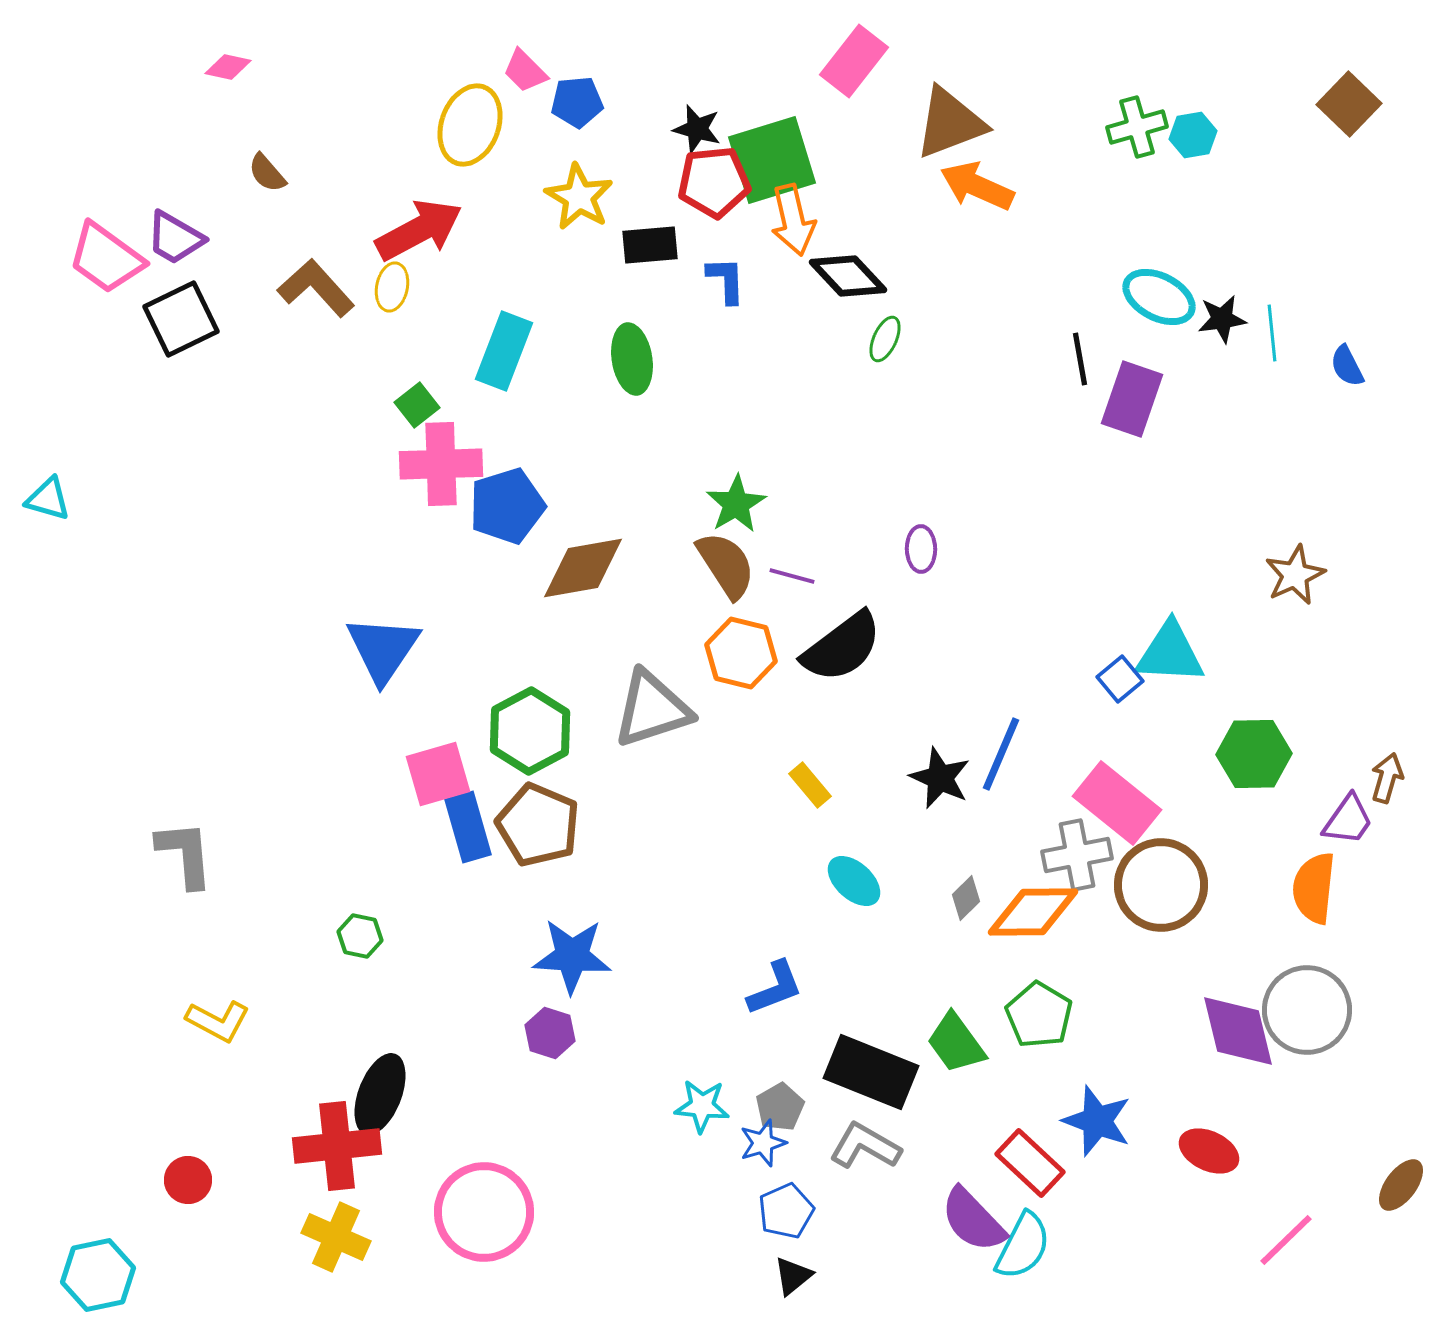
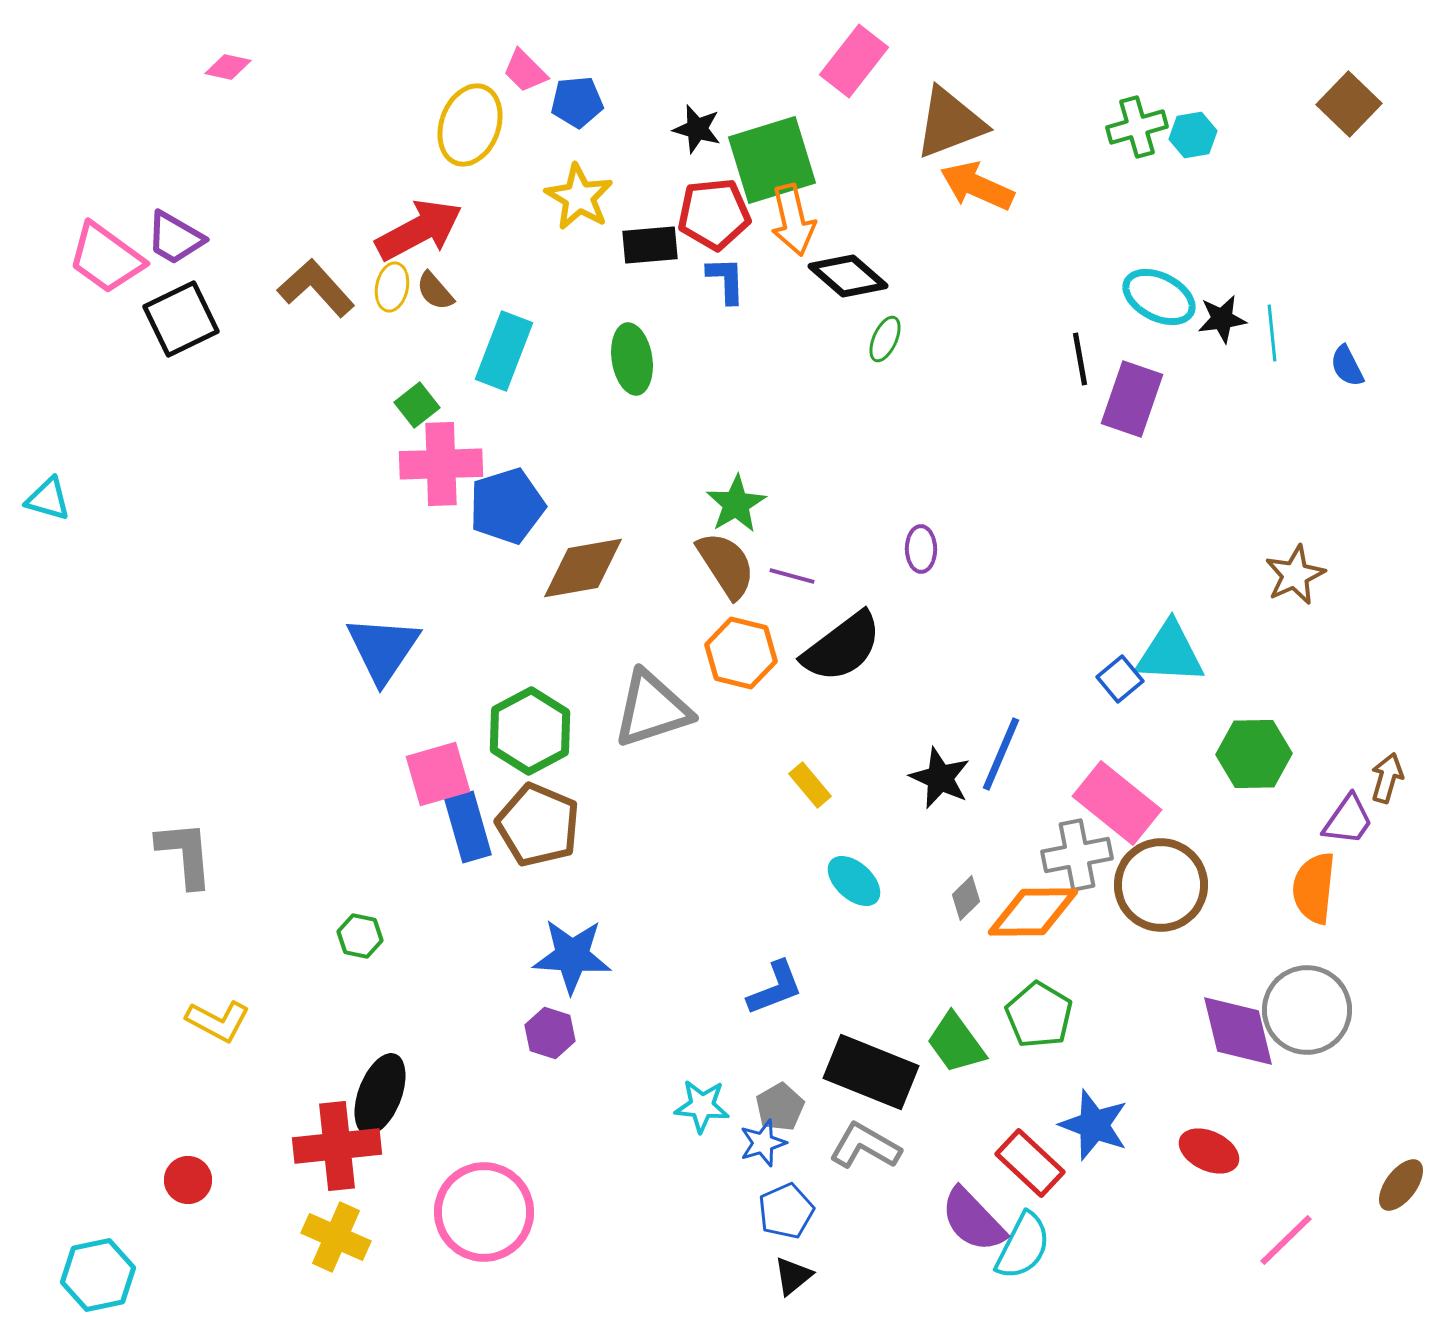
brown semicircle at (267, 173): moved 168 px right, 118 px down
red pentagon at (714, 182): moved 32 px down
black diamond at (848, 276): rotated 6 degrees counterclockwise
blue star at (1097, 1121): moved 3 px left, 4 px down
